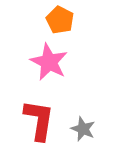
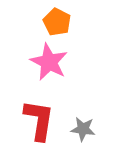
orange pentagon: moved 3 px left, 2 px down
gray star: rotated 15 degrees counterclockwise
